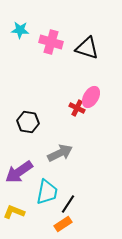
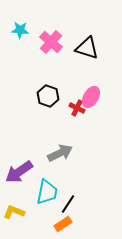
pink cross: rotated 25 degrees clockwise
black hexagon: moved 20 px right, 26 px up; rotated 10 degrees clockwise
